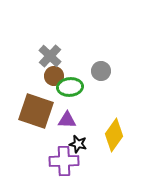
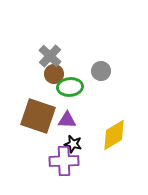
brown circle: moved 2 px up
brown square: moved 2 px right, 5 px down
yellow diamond: rotated 24 degrees clockwise
black star: moved 5 px left
